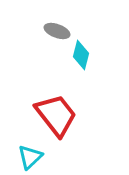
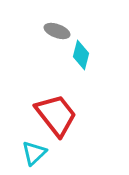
cyan triangle: moved 4 px right, 4 px up
